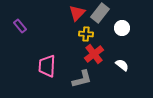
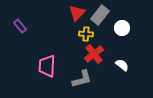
gray rectangle: moved 2 px down
